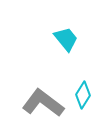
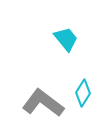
cyan diamond: moved 2 px up
